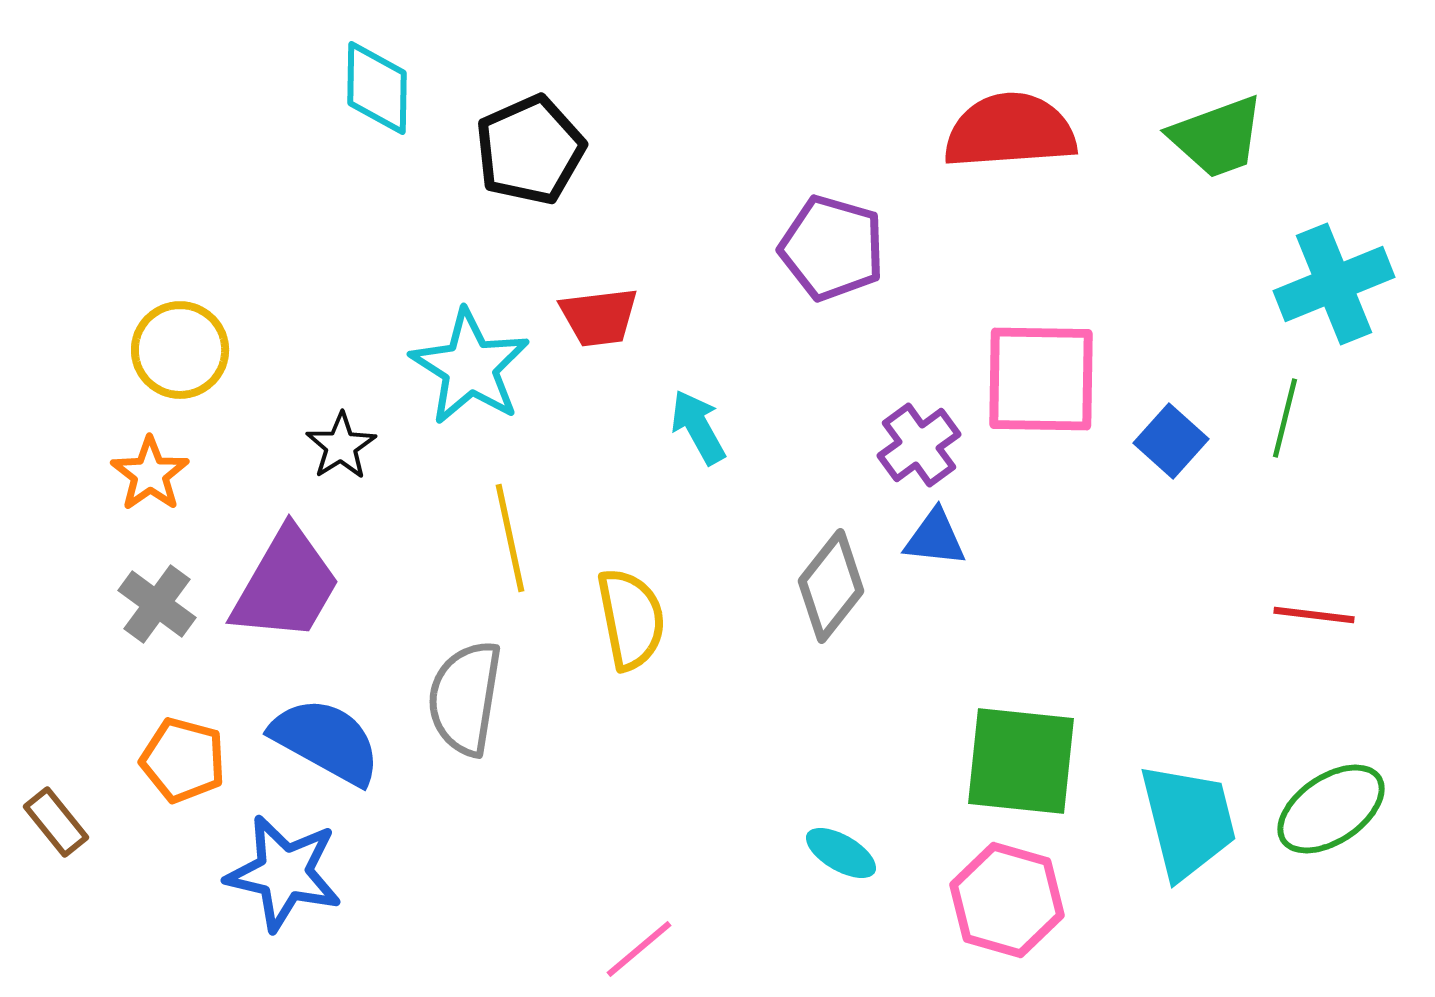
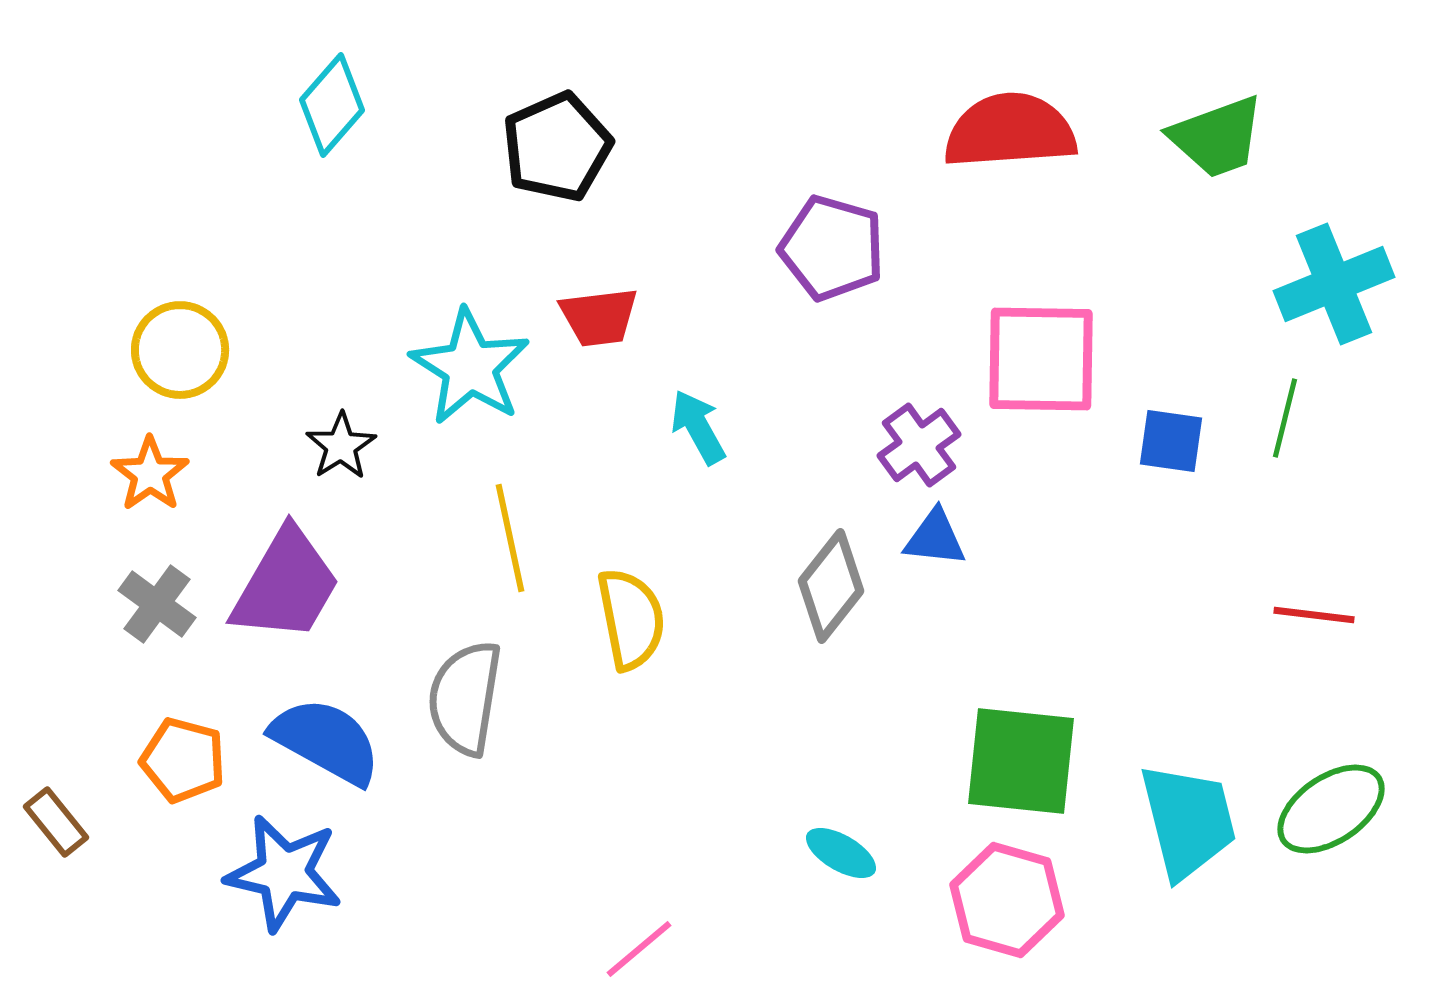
cyan diamond: moved 45 px left, 17 px down; rotated 40 degrees clockwise
black pentagon: moved 27 px right, 3 px up
pink square: moved 20 px up
blue square: rotated 34 degrees counterclockwise
